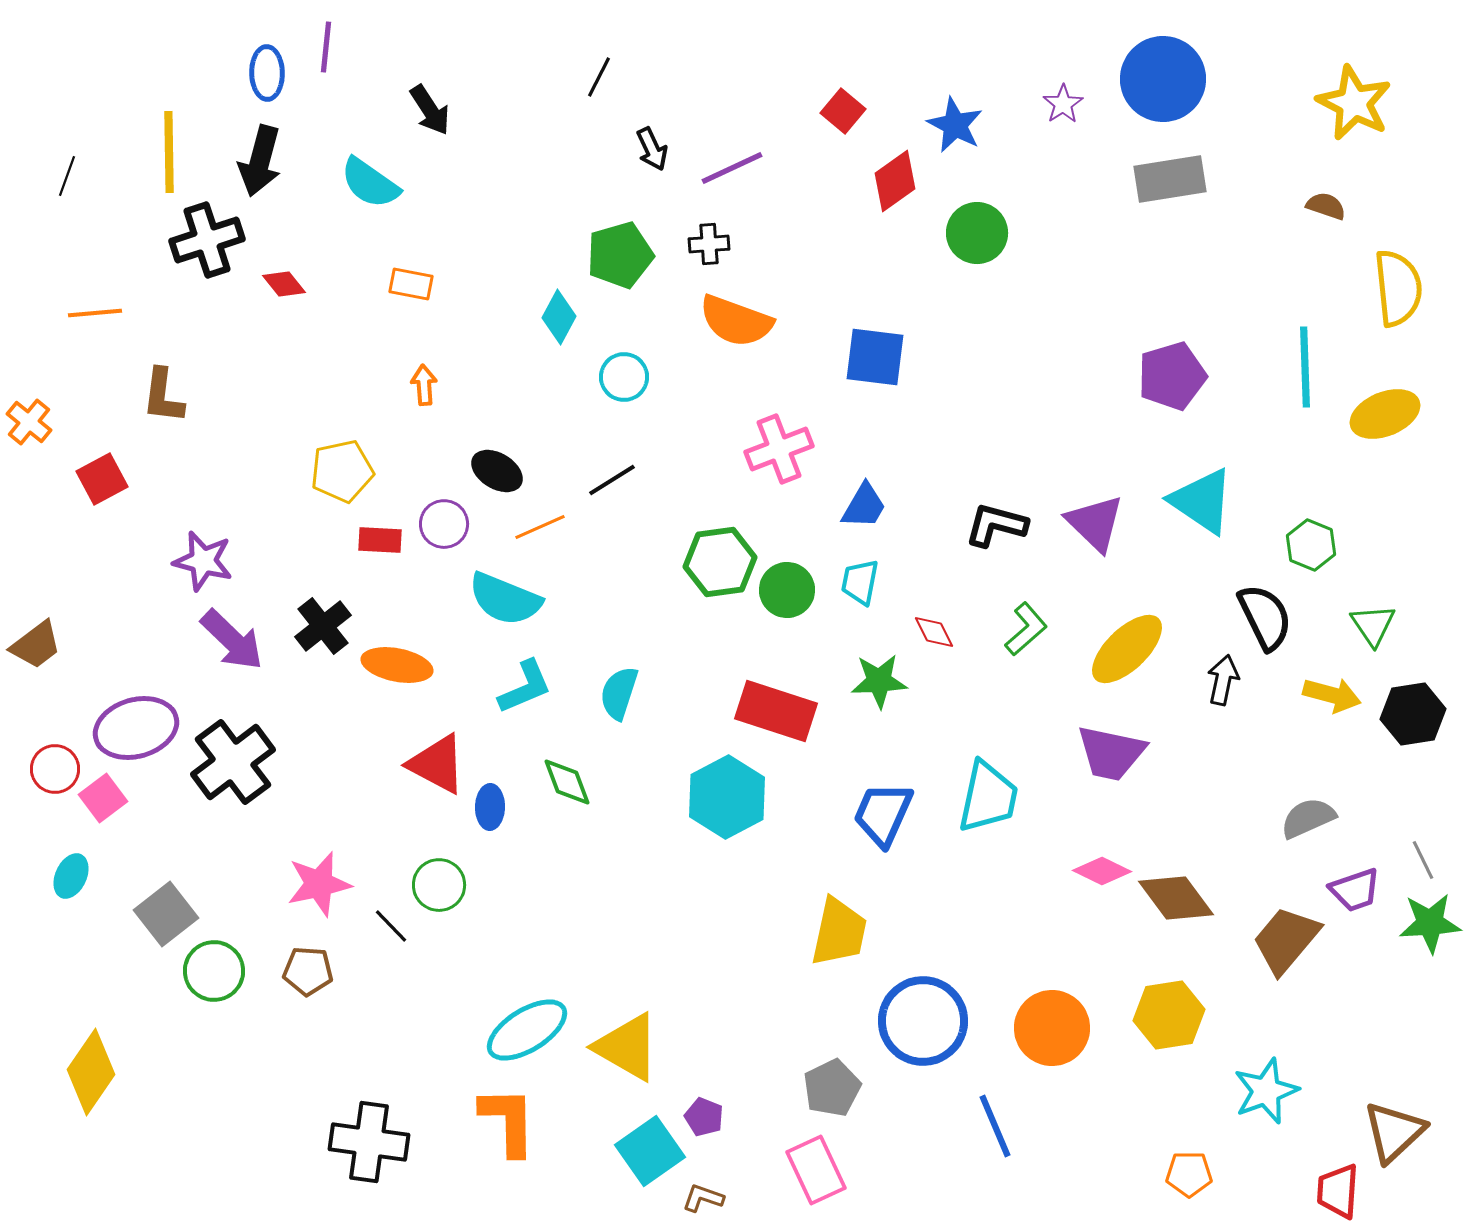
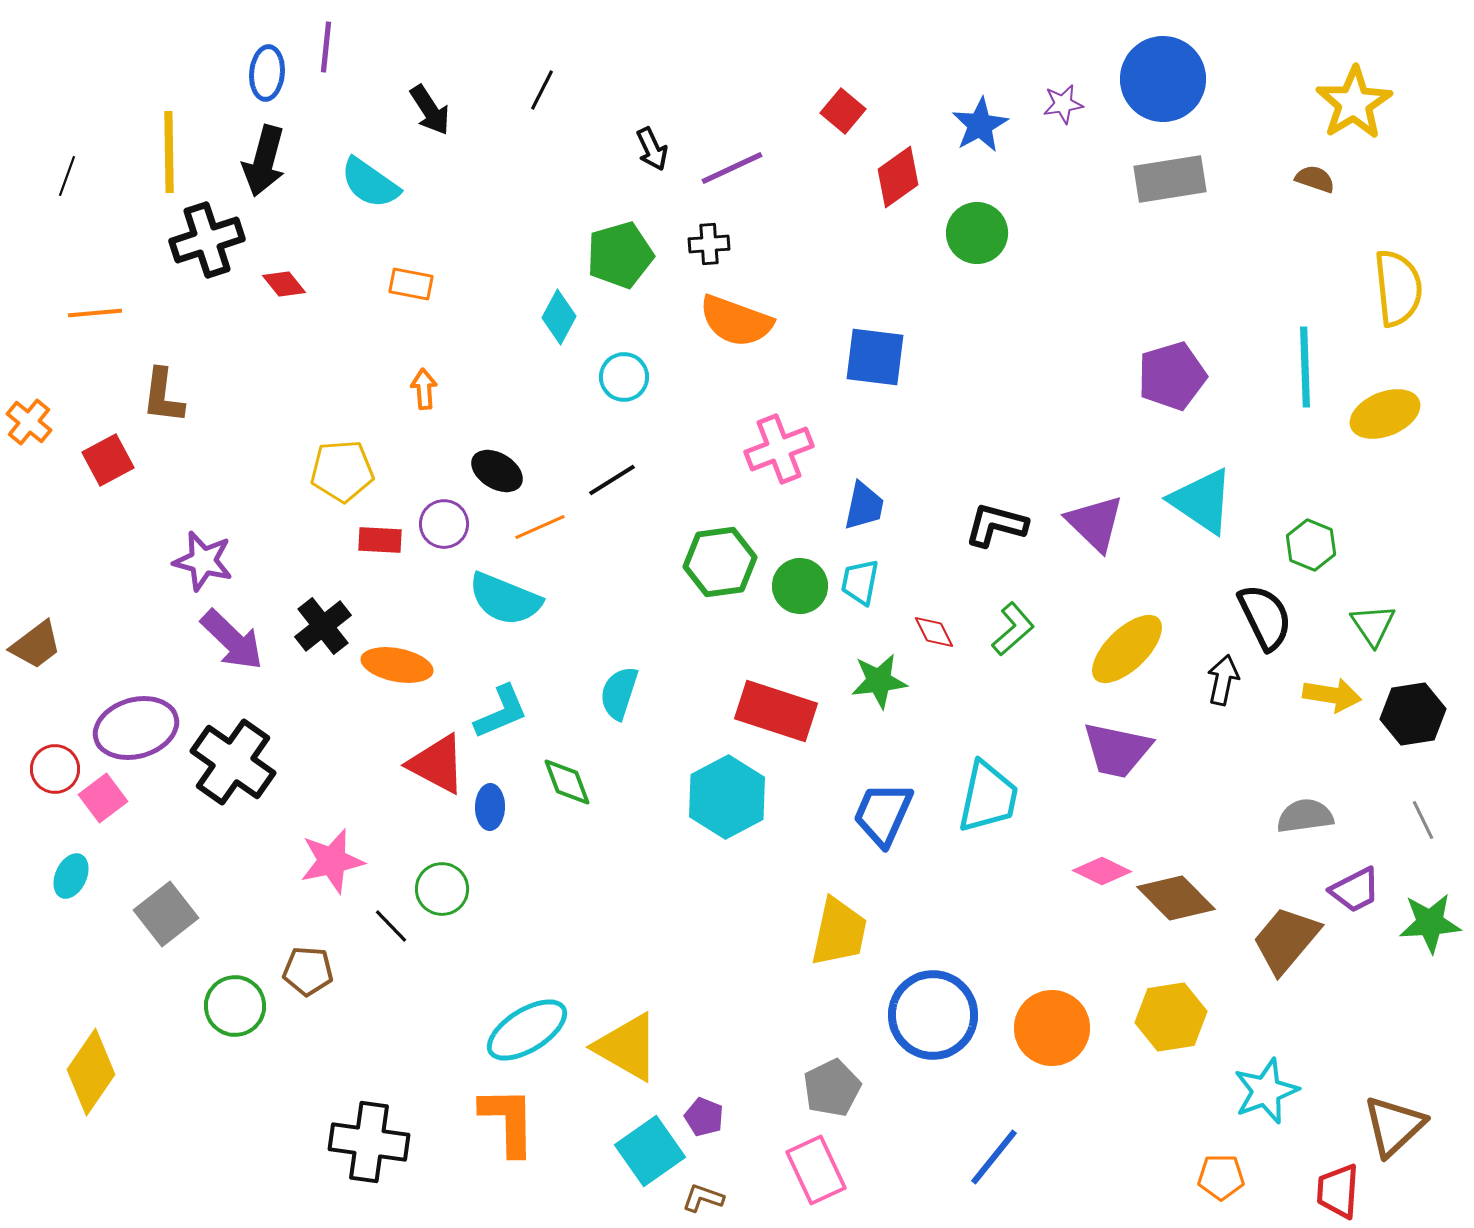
blue ellipse at (267, 73): rotated 6 degrees clockwise
black line at (599, 77): moved 57 px left, 13 px down
yellow star at (1354, 103): rotated 14 degrees clockwise
purple star at (1063, 104): rotated 24 degrees clockwise
blue star at (955, 125): moved 25 px right; rotated 16 degrees clockwise
black arrow at (260, 161): moved 4 px right
red diamond at (895, 181): moved 3 px right, 4 px up
brown semicircle at (1326, 206): moved 11 px left, 27 px up
orange arrow at (424, 385): moved 4 px down
yellow pentagon at (342, 471): rotated 8 degrees clockwise
red square at (102, 479): moved 6 px right, 19 px up
blue trapezoid at (864, 506): rotated 18 degrees counterclockwise
green circle at (787, 590): moved 13 px right, 4 px up
green L-shape at (1026, 629): moved 13 px left
green star at (879, 681): rotated 4 degrees counterclockwise
cyan L-shape at (525, 687): moved 24 px left, 25 px down
yellow arrow at (1332, 695): rotated 6 degrees counterclockwise
purple trapezoid at (1111, 753): moved 6 px right, 3 px up
black cross at (233, 762): rotated 18 degrees counterclockwise
gray semicircle at (1308, 818): moved 3 px left, 2 px up; rotated 16 degrees clockwise
gray line at (1423, 860): moved 40 px up
pink star at (319, 884): moved 13 px right, 23 px up
green circle at (439, 885): moved 3 px right, 4 px down
purple trapezoid at (1355, 890): rotated 8 degrees counterclockwise
brown diamond at (1176, 898): rotated 8 degrees counterclockwise
green circle at (214, 971): moved 21 px right, 35 px down
yellow hexagon at (1169, 1015): moved 2 px right, 2 px down
blue circle at (923, 1021): moved 10 px right, 6 px up
blue line at (995, 1126): moved 1 px left, 31 px down; rotated 62 degrees clockwise
brown triangle at (1394, 1132): moved 6 px up
orange pentagon at (1189, 1174): moved 32 px right, 3 px down
